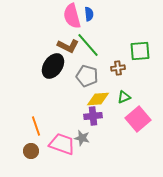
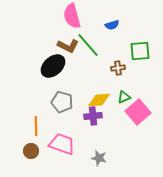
blue semicircle: moved 23 px right, 11 px down; rotated 80 degrees clockwise
black ellipse: rotated 15 degrees clockwise
gray pentagon: moved 25 px left, 26 px down
yellow diamond: moved 1 px right, 1 px down
pink square: moved 7 px up
orange line: rotated 18 degrees clockwise
gray star: moved 17 px right, 20 px down
